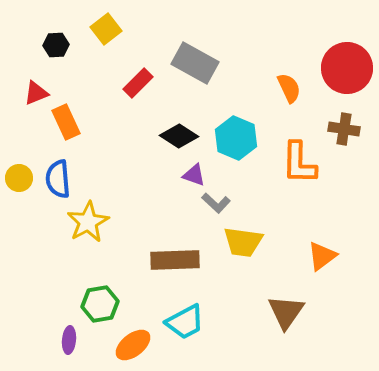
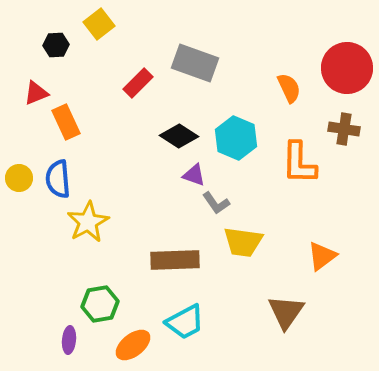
yellow square: moved 7 px left, 5 px up
gray rectangle: rotated 9 degrees counterclockwise
gray L-shape: rotated 12 degrees clockwise
